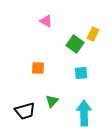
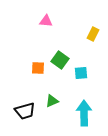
pink triangle: rotated 24 degrees counterclockwise
green square: moved 15 px left, 16 px down
green triangle: rotated 24 degrees clockwise
